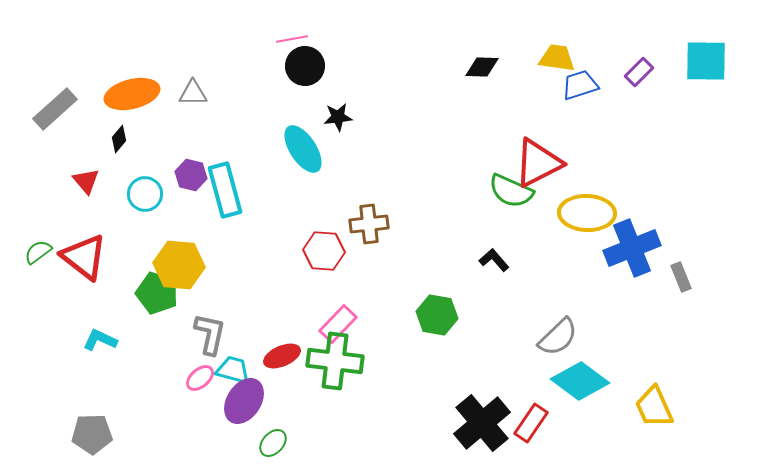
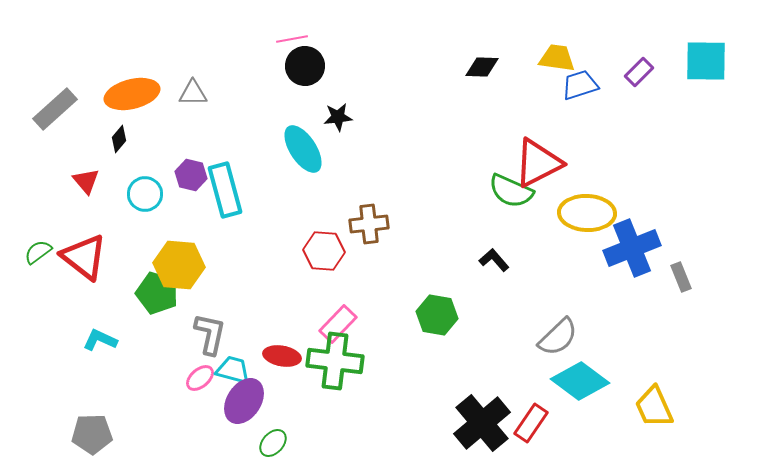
red ellipse at (282, 356): rotated 33 degrees clockwise
